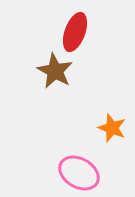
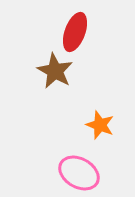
orange star: moved 12 px left, 3 px up
